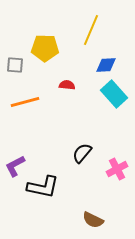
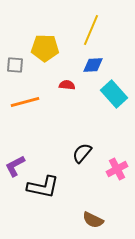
blue diamond: moved 13 px left
